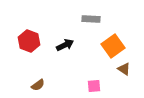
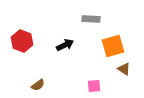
red hexagon: moved 7 px left
orange square: rotated 20 degrees clockwise
